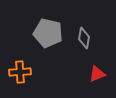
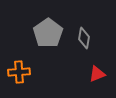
gray pentagon: rotated 24 degrees clockwise
orange cross: moved 1 px left
